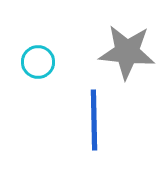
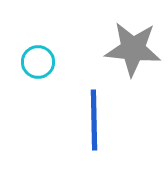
gray star: moved 6 px right, 3 px up
